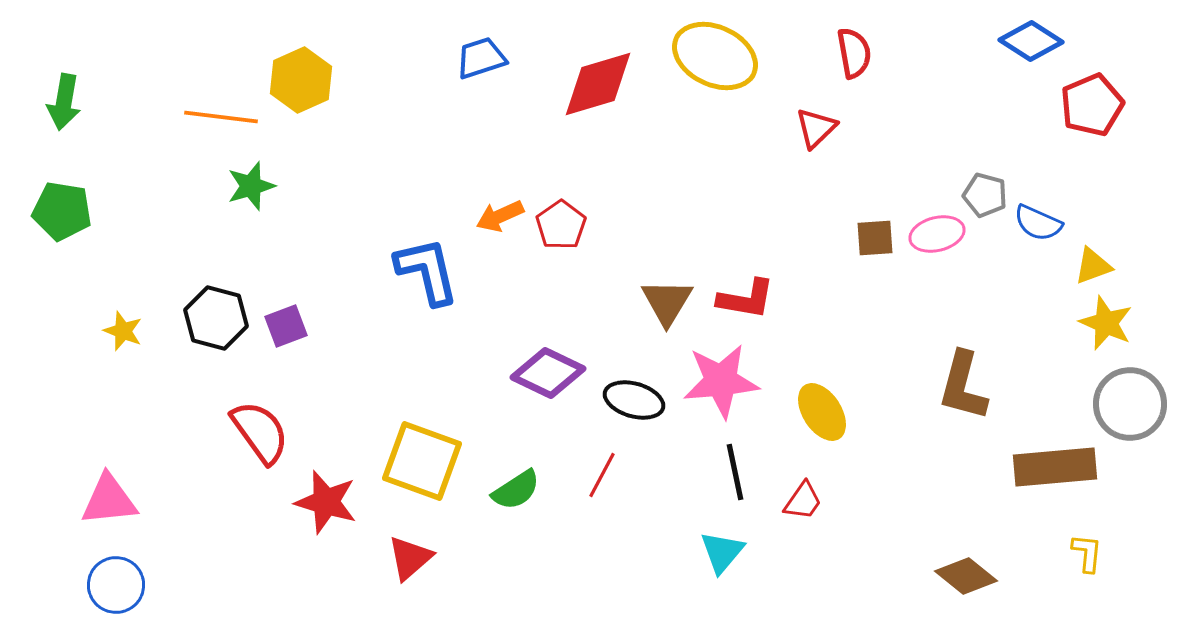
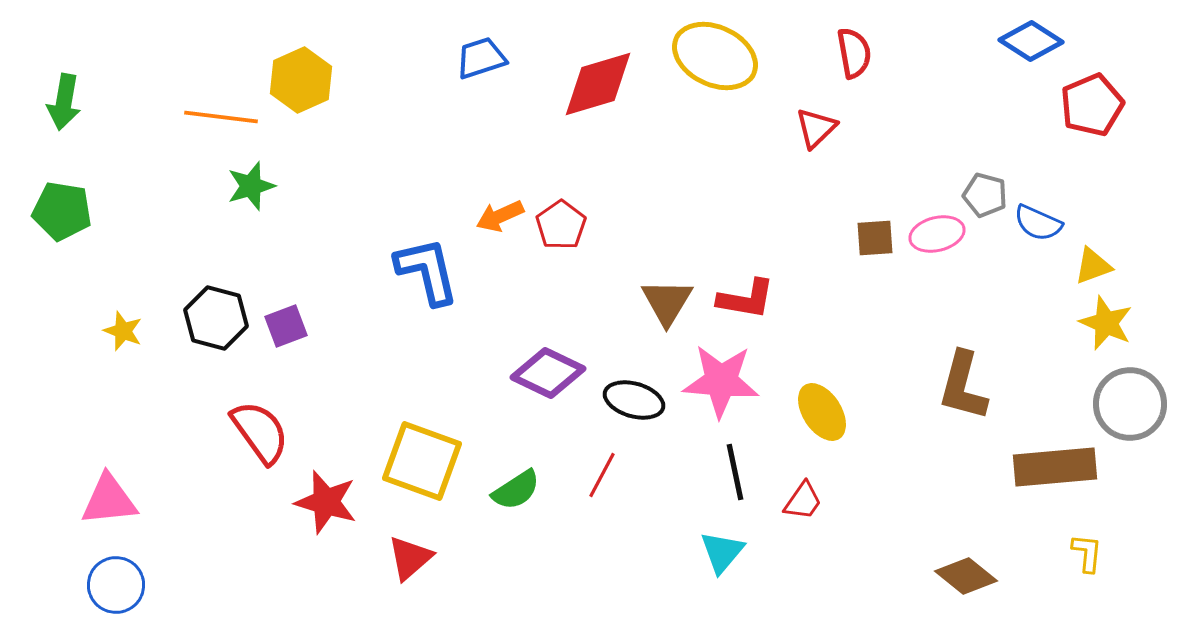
pink star at (721, 381): rotated 10 degrees clockwise
